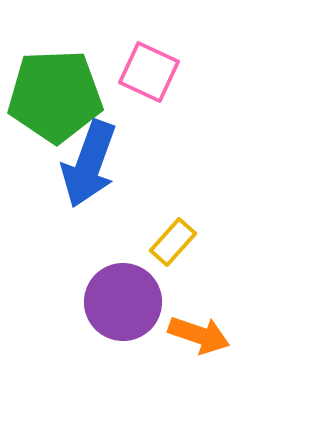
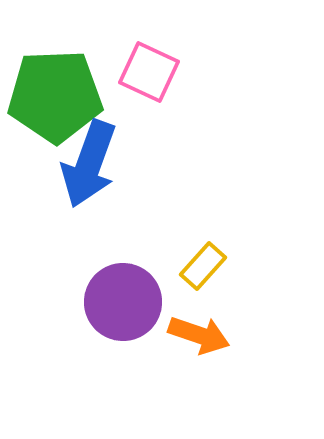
yellow rectangle: moved 30 px right, 24 px down
